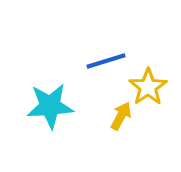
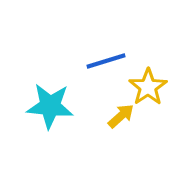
cyan star: rotated 9 degrees clockwise
yellow arrow: rotated 20 degrees clockwise
